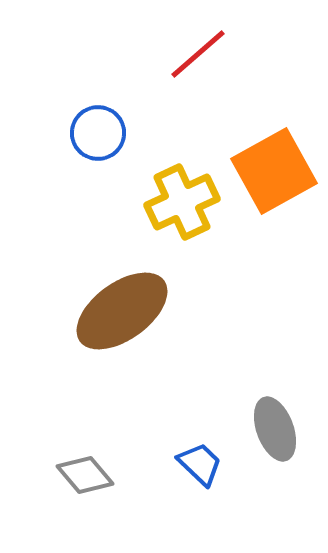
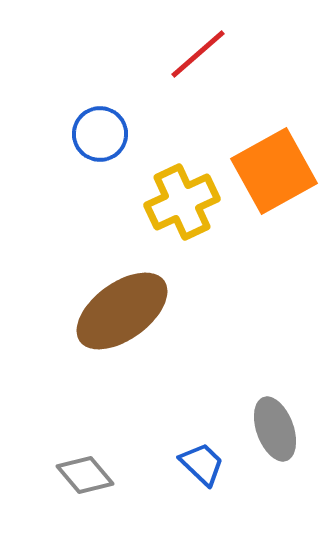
blue circle: moved 2 px right, 1 px down
blue trapezoid: moved 2 px right
